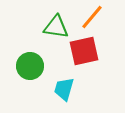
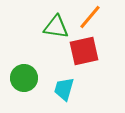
orange line: moved 2 px left
green circle: moved 6 px left, 12 px down
